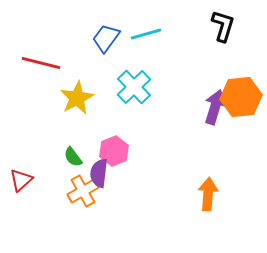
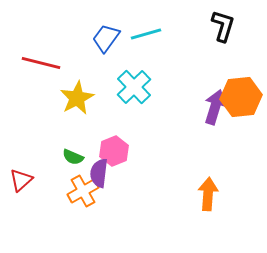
green semicircle: rotated 30 degrees counterclockwise
